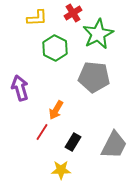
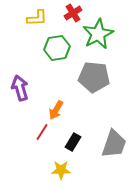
green hexagon: moved 2 px right; rotated 25 degrees clockwise
gray trapezoid: moved 1 px up; rotated 8 degrees counterclockwise
